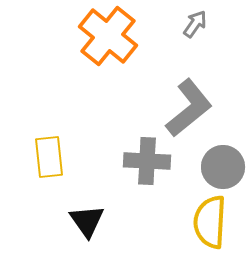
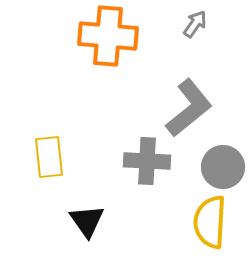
orange cross: rotated 34 degrees counterclockwise
